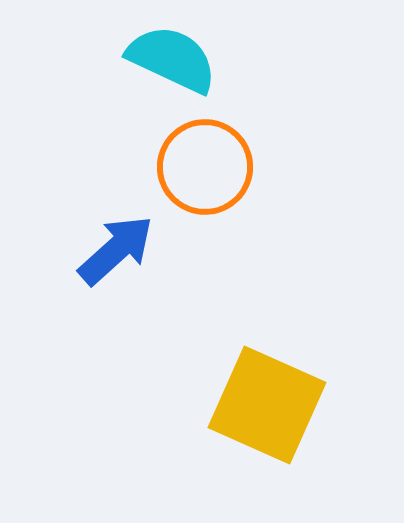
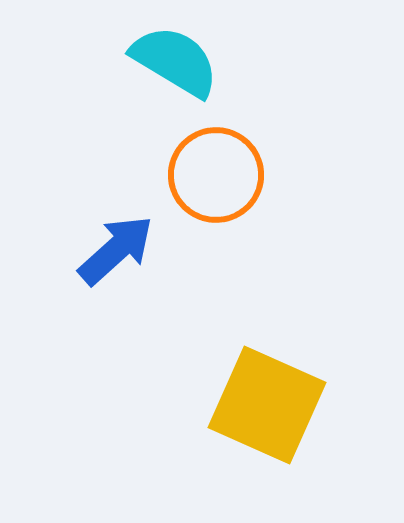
cyan semicircle: moved 3 px right, 2 px down; rotated 6 degrees clockwise
orange circle: moved 11 px right, 8 px down
